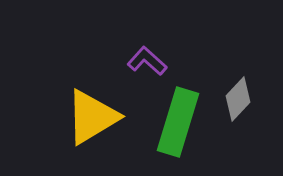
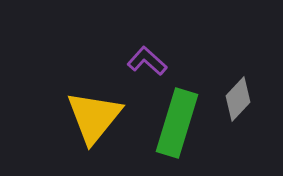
yellow triangle: moved 2 px right; rotated 20 degrees counterclockwise
green rectangle: moved 1 px left, 1 px down
